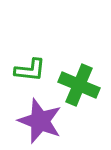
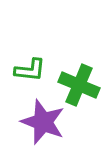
purple star: moved 3 px right, 1 px down
